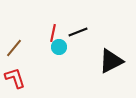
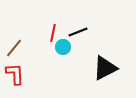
cyan circle: moved 4 px right
black triangle: moved 6 px left, 7 px down
red L-shape: moved 4 px up; rotated 15 degrees clockwise
